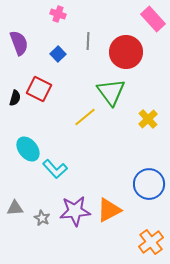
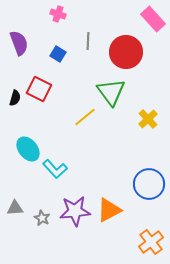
blue square: rotated 14 degrees counterclockwise
